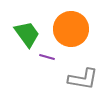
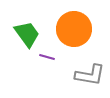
orange circle: moved 3 px right
gray L-shape: moved 7 px right, 4 px up
